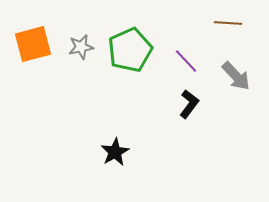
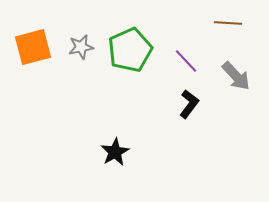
orange square: moved 3 px down
